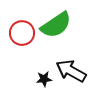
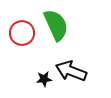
green semicircle: rotated 80 degrees counterclockwise
black arrow: rotated 8 degrees counterclockwise
